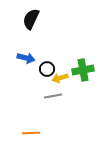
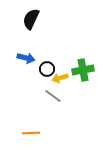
gray line: rotated 48 degrees clockwise
